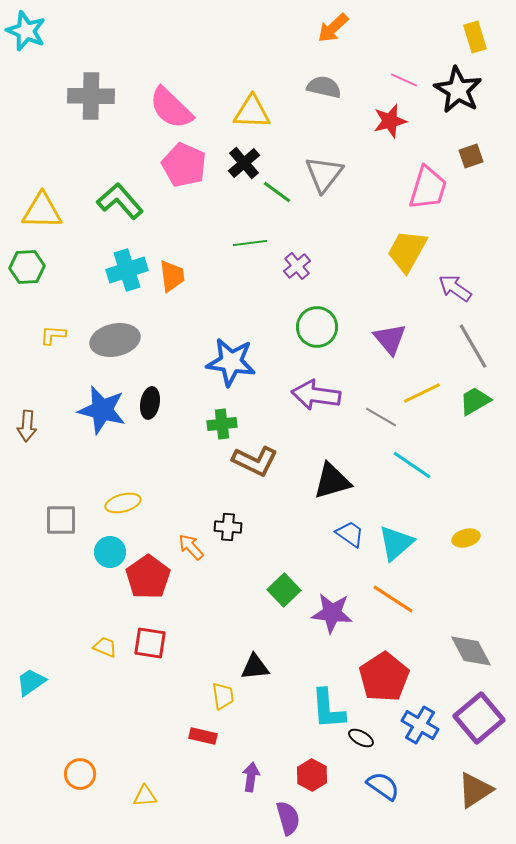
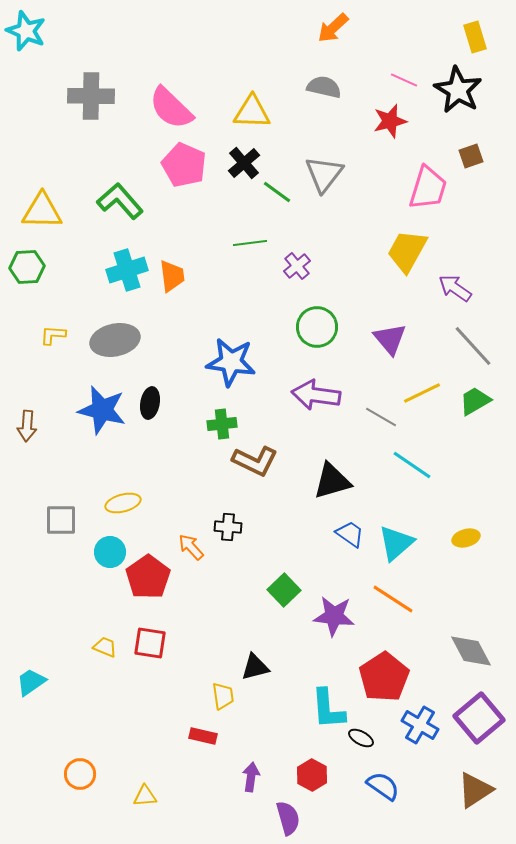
gray line at (473, 346): rotated 12 degrees counterclockwise
purple star at (332, 613): moved 2 px right, 3 px down
black triangle at (255, 667): rotated 8 degrees counterclockwise
